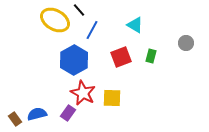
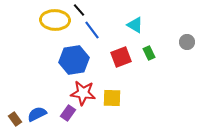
yellow ellipse: rotated 28 degrees counterclockwise
blue line: rotated 66 degrees counterclockwise
gray circle: moved 1 px right, 1 px up
green rectangle: moved 2 px left, 3 px up; rotated 40 degrees counterclockwise
blue hexagon: rotated 20 degrees clockwise
red star: rotated 20 degrees counterclockwise
blue semicircle: rotated 12 degrees counterclockwise
